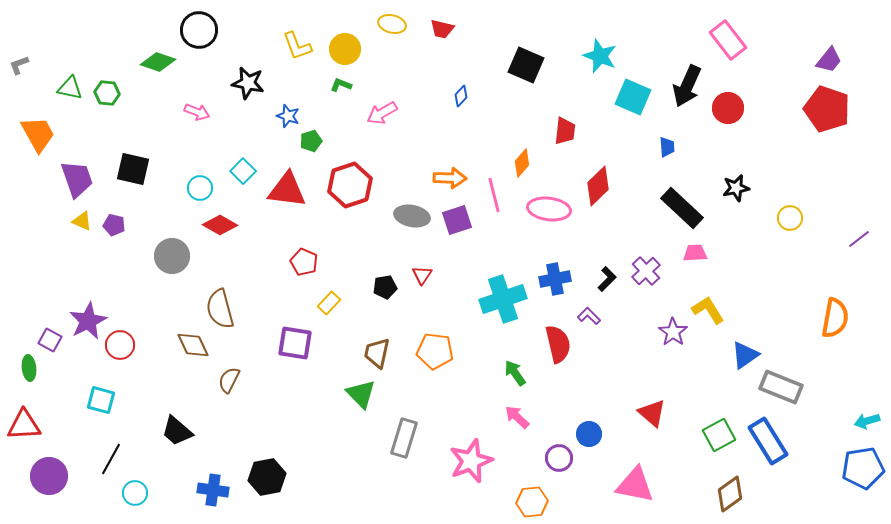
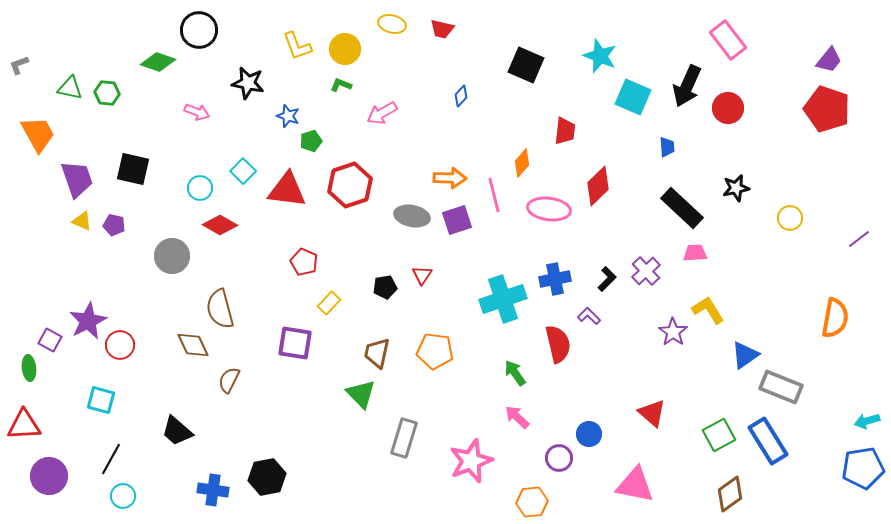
cyan circle at (135, 493): moved 12 px left, 3 px down
